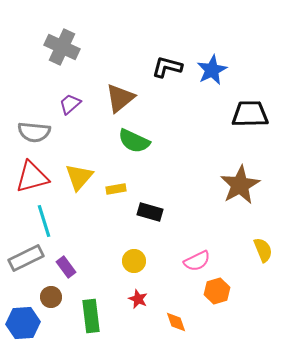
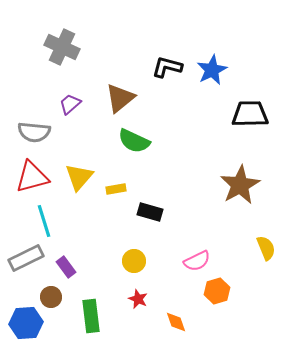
yellow semicircle: moved 3 px right, 2 px up
blue hexagon: moved 3 px right
